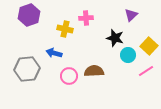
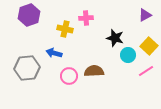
purple triangle: moved 14 px right; rotated 16 degrees clockwise
gray hexagon: moved 1 px up
